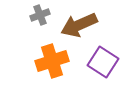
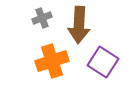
gray cross: moved 2 px right, 3 px down
brown arrow: rotated 63 degrees counterclockwise
